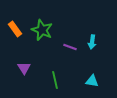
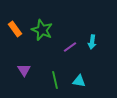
purple line: rotated 56 degrees counterclockwise
purple triangle: moved 2 px down
cyan triangle: moved 13 px left
